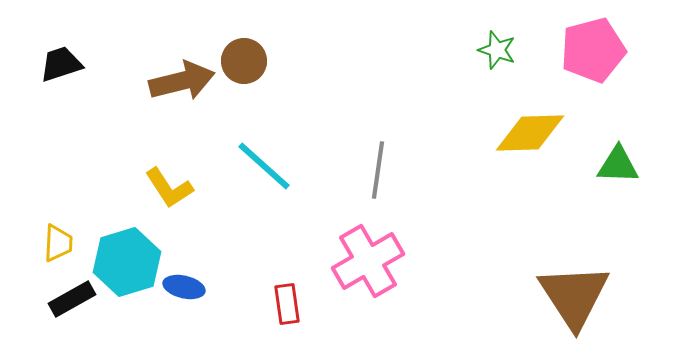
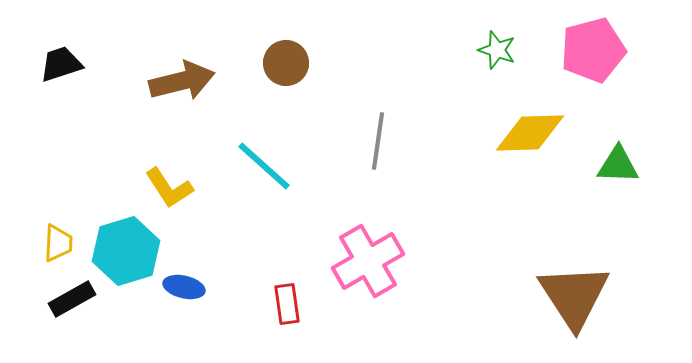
brown circle: moved 42 px right, 2 px down
gray line: moved 29 px up
cyan hexagon: moved 1 px left, 11 px up
